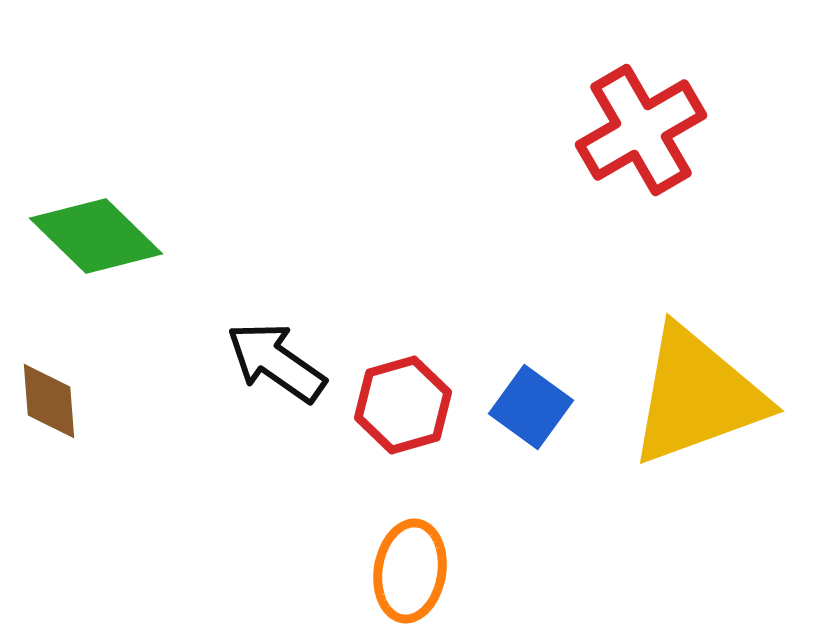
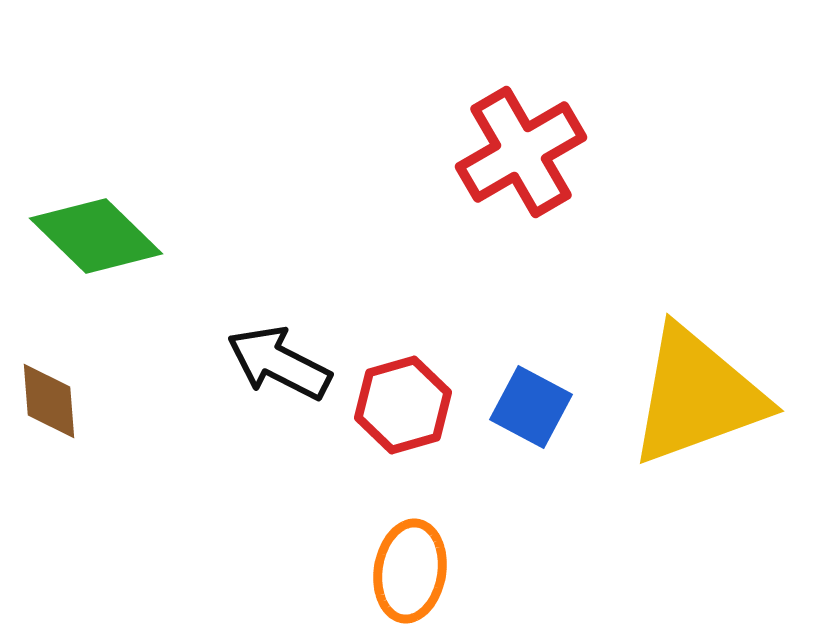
red cross: moved 120 px left, 22 px down
black arrow: moved 3 px right, 1 px down; rotated 8 degrees counterclockwise
blue square: rotated 8 degrees counterclockwise
